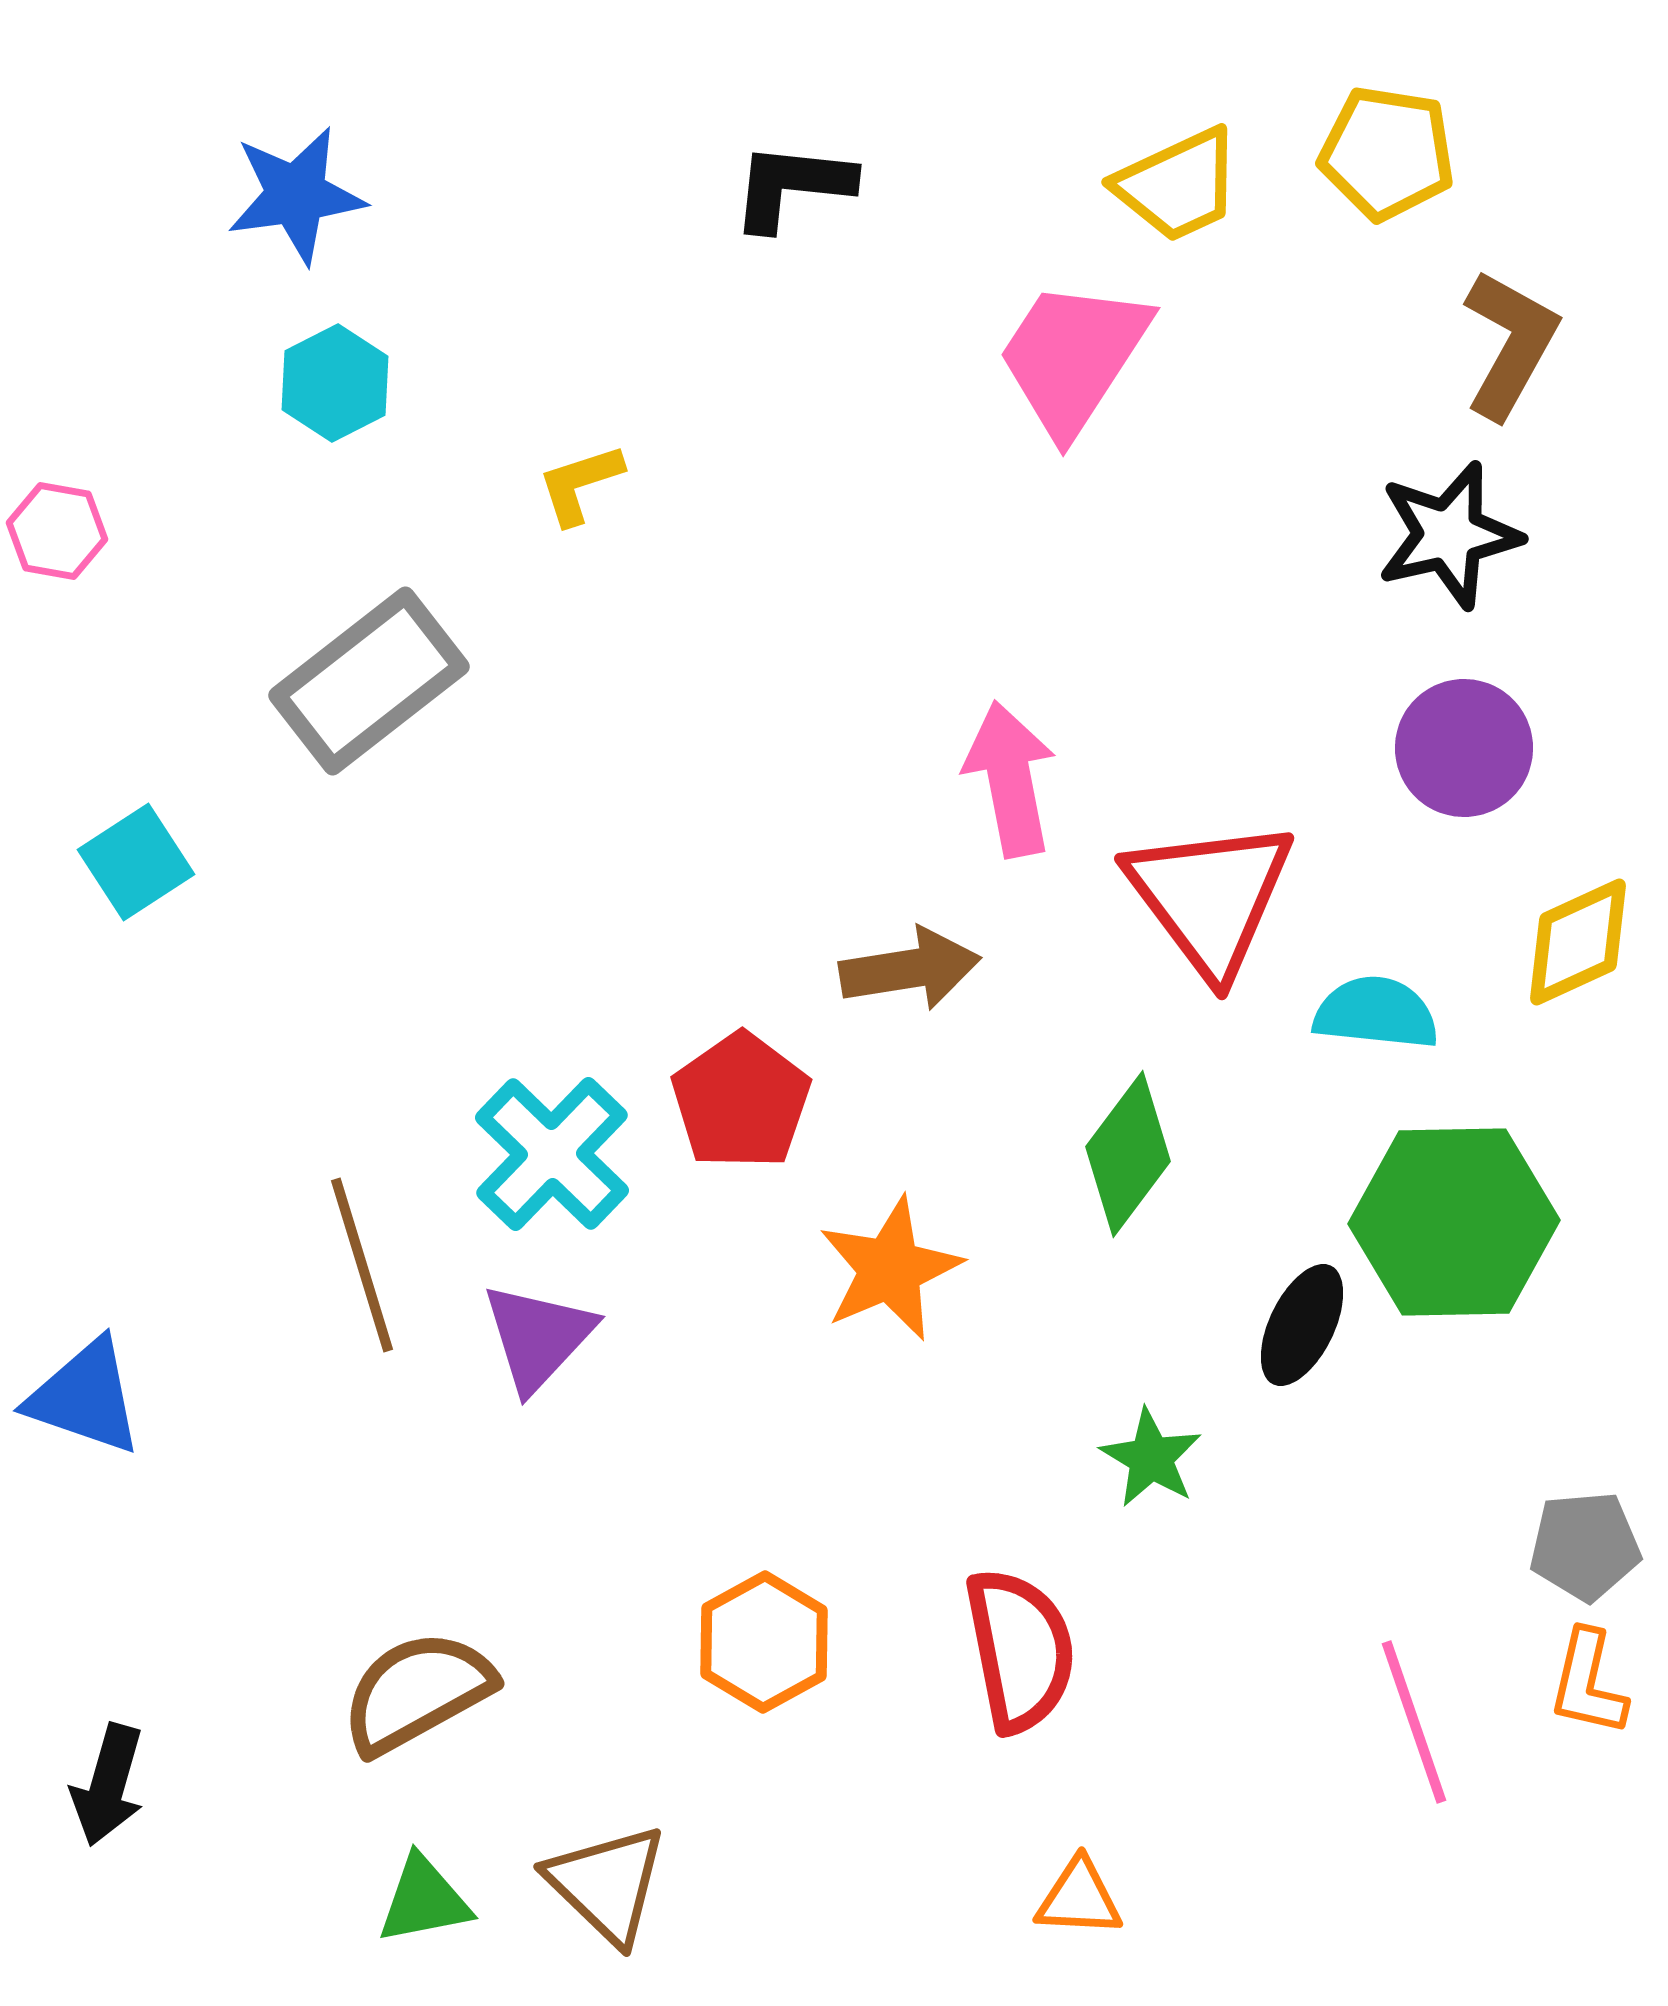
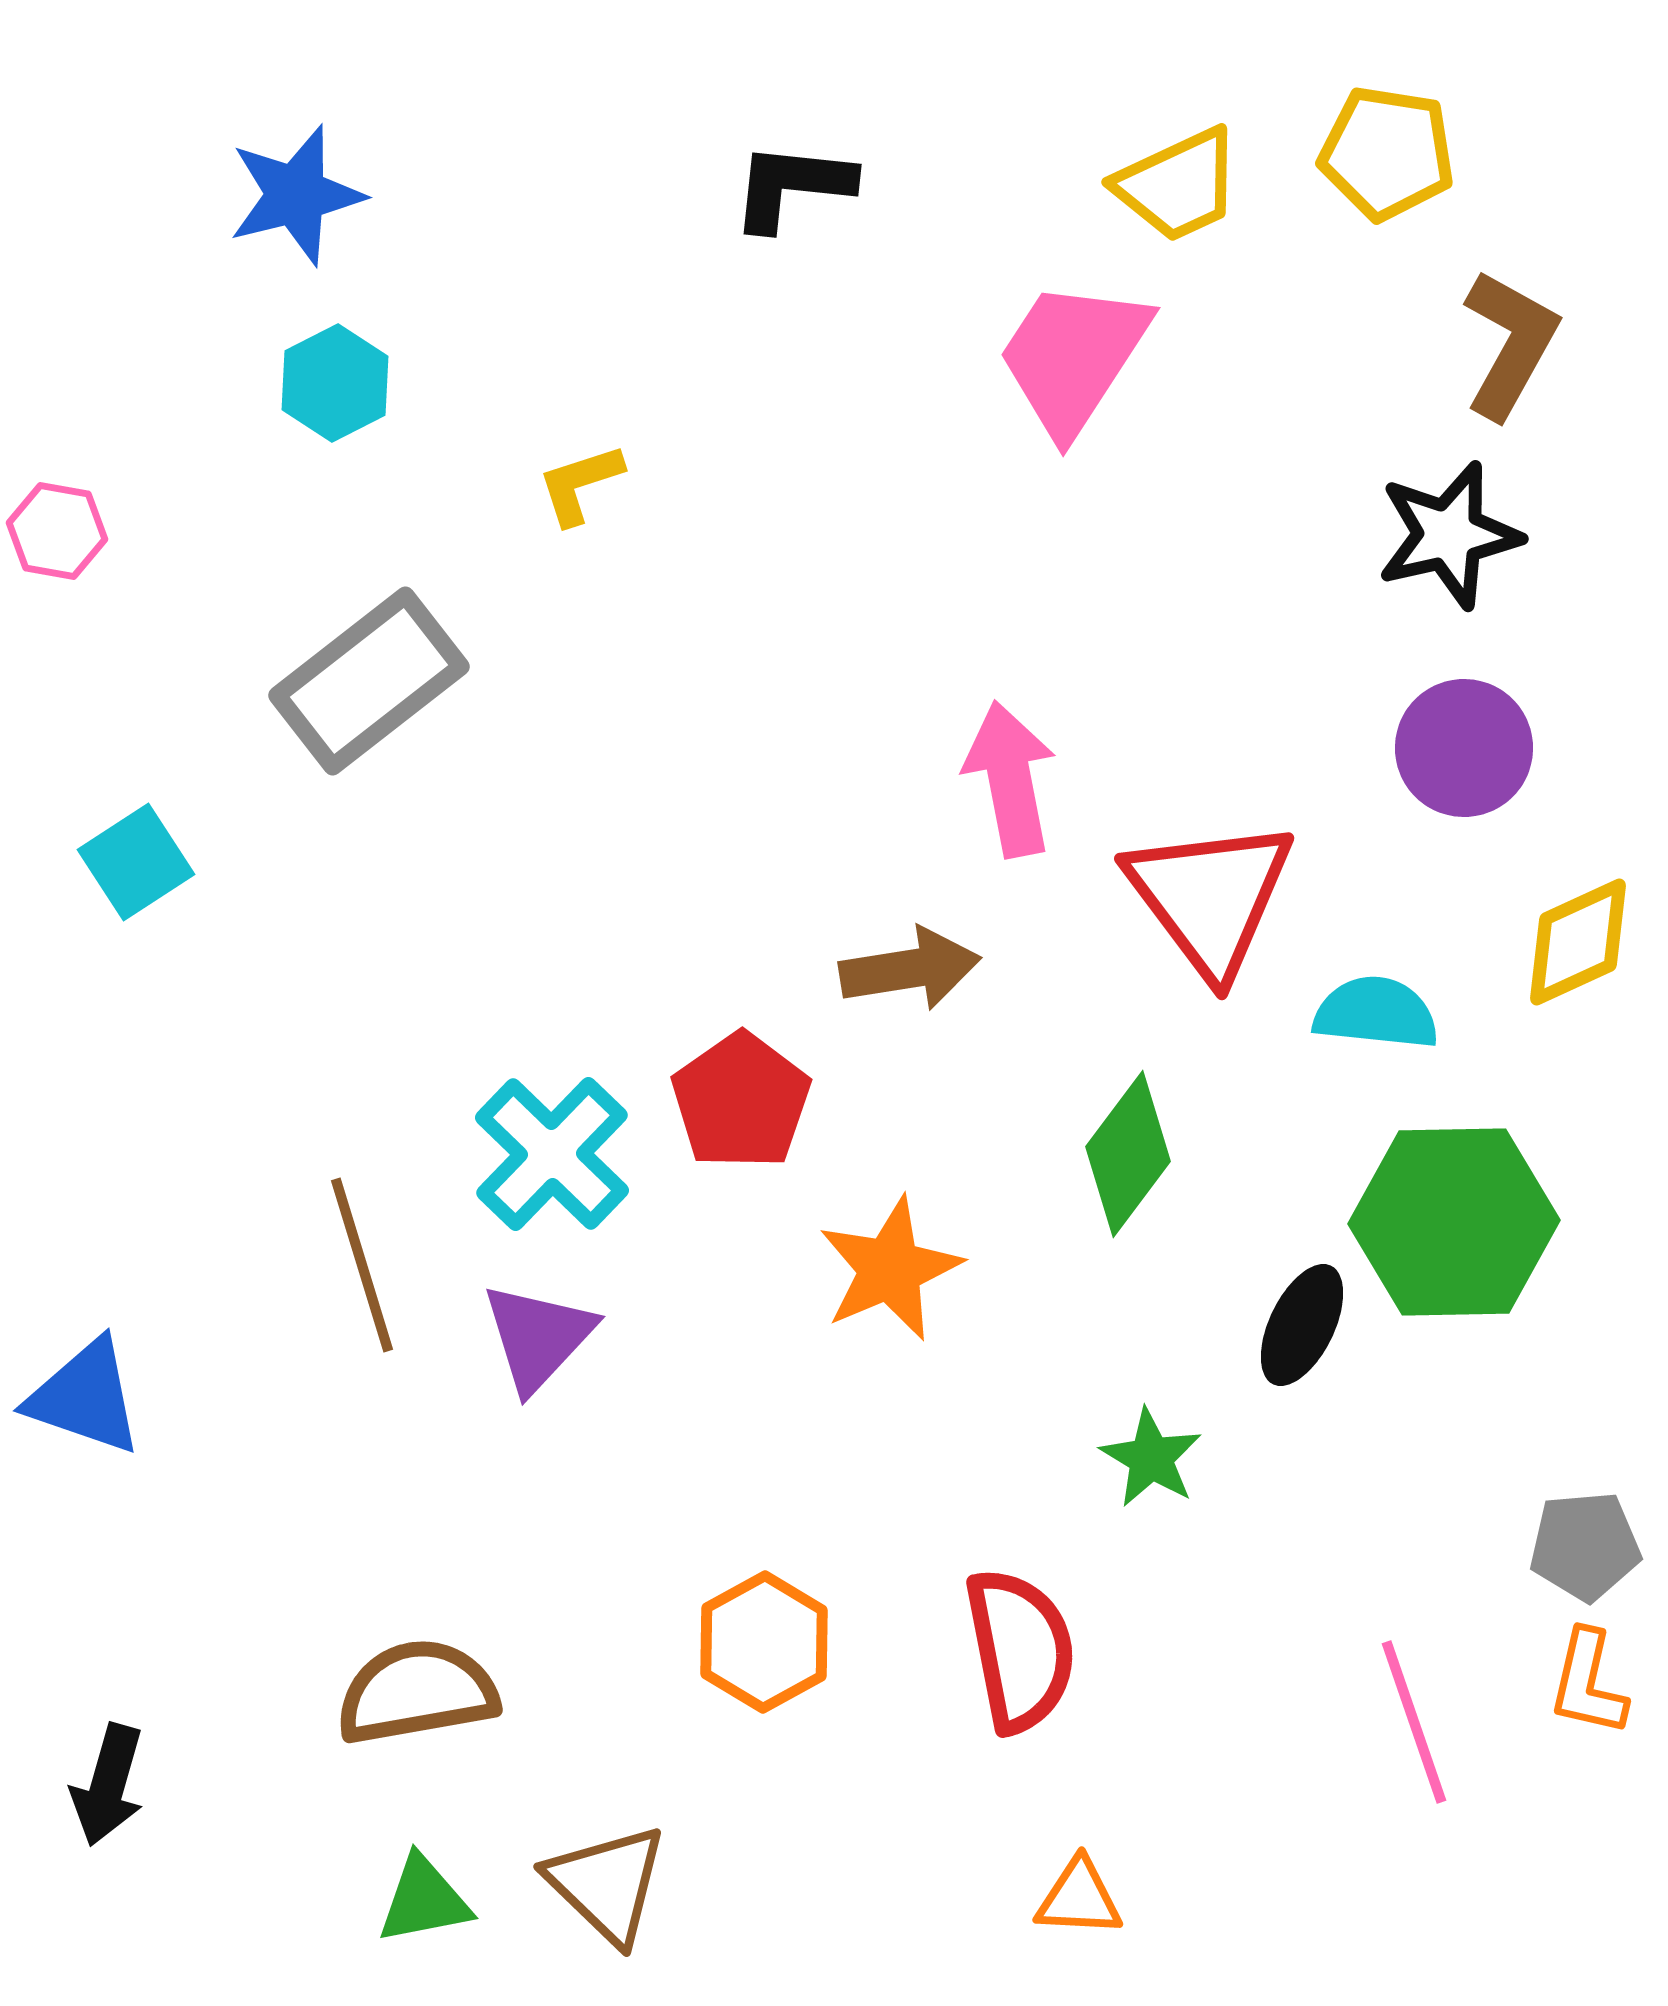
blue star: rotated 6 degrees counterclockwise
brown semicircle: rotated 19 degrees clockwise
